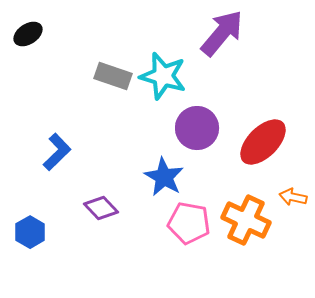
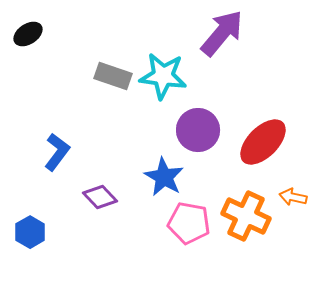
cyan star: rotated 9 degrees counterclockwise
purple circle: moved 1 px right, 2 px down
blue L-shape: rotated 9 degrees counterclockwise
purple diamond: moved 1 px left, 11 px up
orange cross: moved 4 px up
